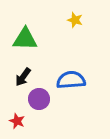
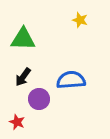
yellow star: moved 5 px right
green triangle: moved 2 px left
red star: moved 1 px down
